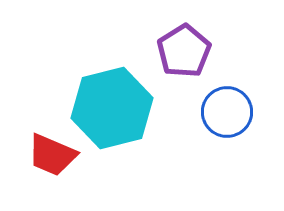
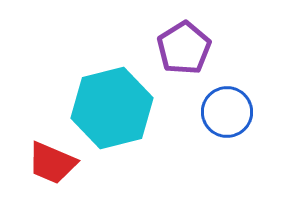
purple pentagon: moved 3 px up
red trapezoid: moved 8 px down
